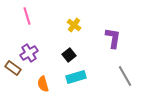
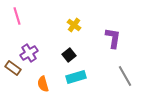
pink line: moved 10 px left
